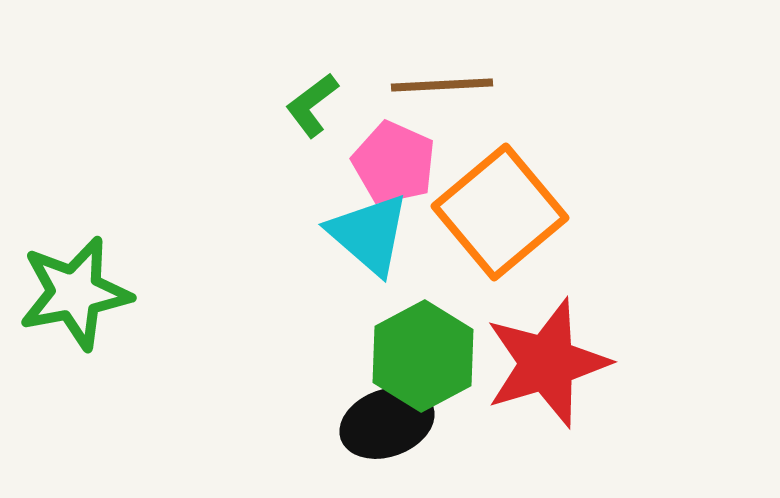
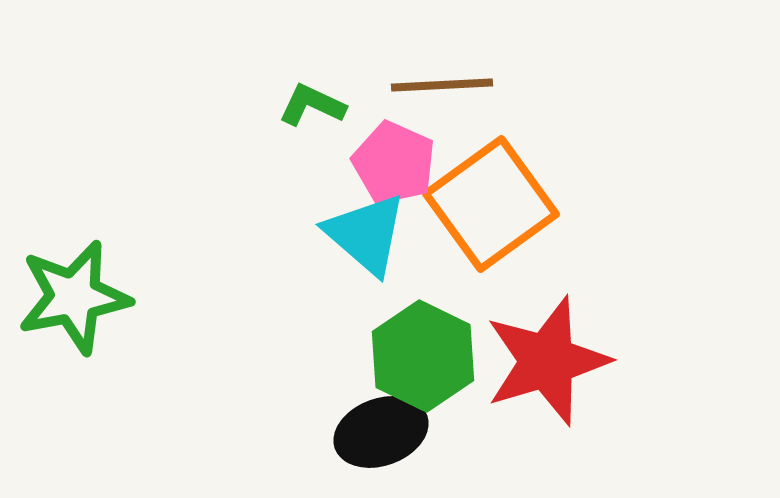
green L-shape: rotated 62 degrees clockwise
orange square: moved 9 px left, 8 px up; rotated 4 degrees clockwise
cyan triangle: moved 3 px left
green star: moved 1 px left, 4 px down
green hexagon: rotated 6 degrees counterclockwise
red star: moved 2 px up
black ellipse: moved 6 px left, 9 px down
